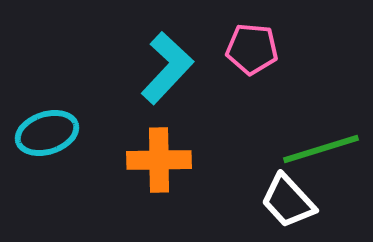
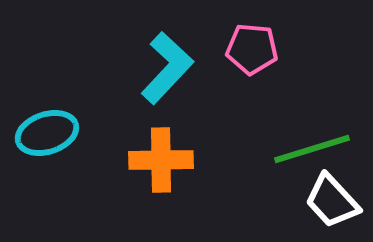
green line: moved 9 px left
orange cross: moved 2 px right
white trapezoid: moved 44 px right
